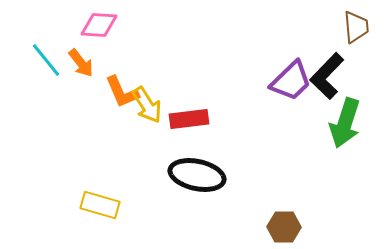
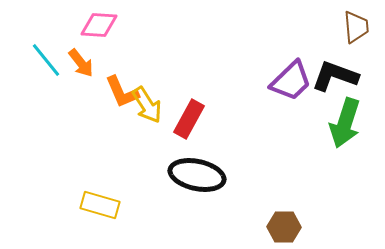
black L-shape: moved 8 px right; rotated 66 degrees clockwise
red rectangle: rotated 54 degrees counterclockwise
